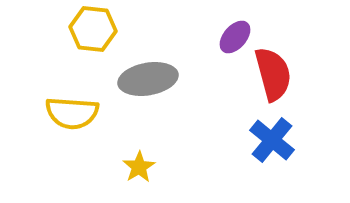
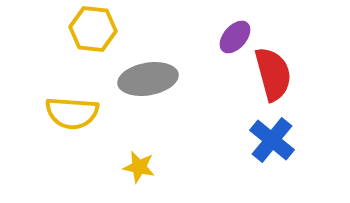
yellow star: rotated 28 degrees counterclockwise
